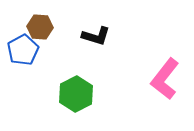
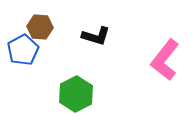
pink L-shape: moved 19 px up
